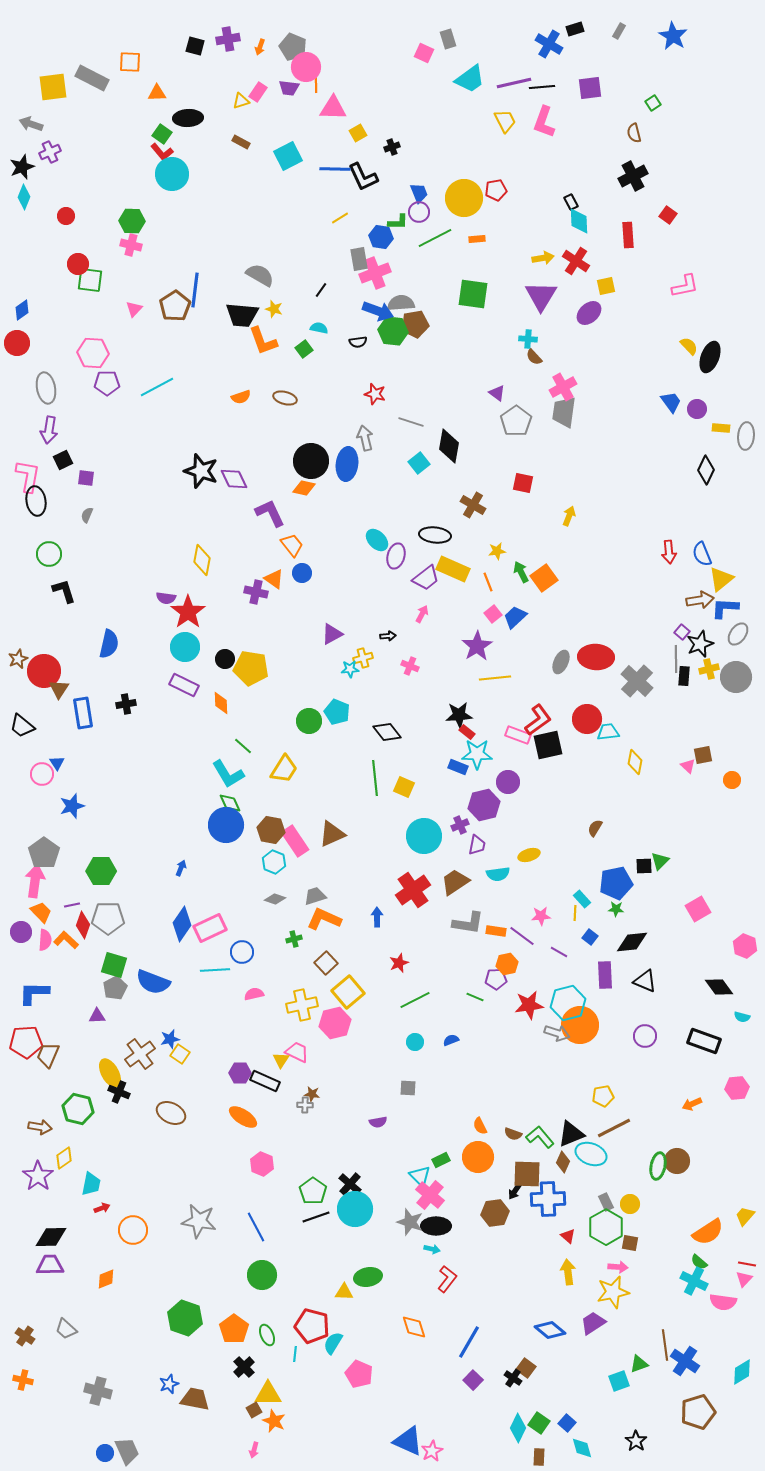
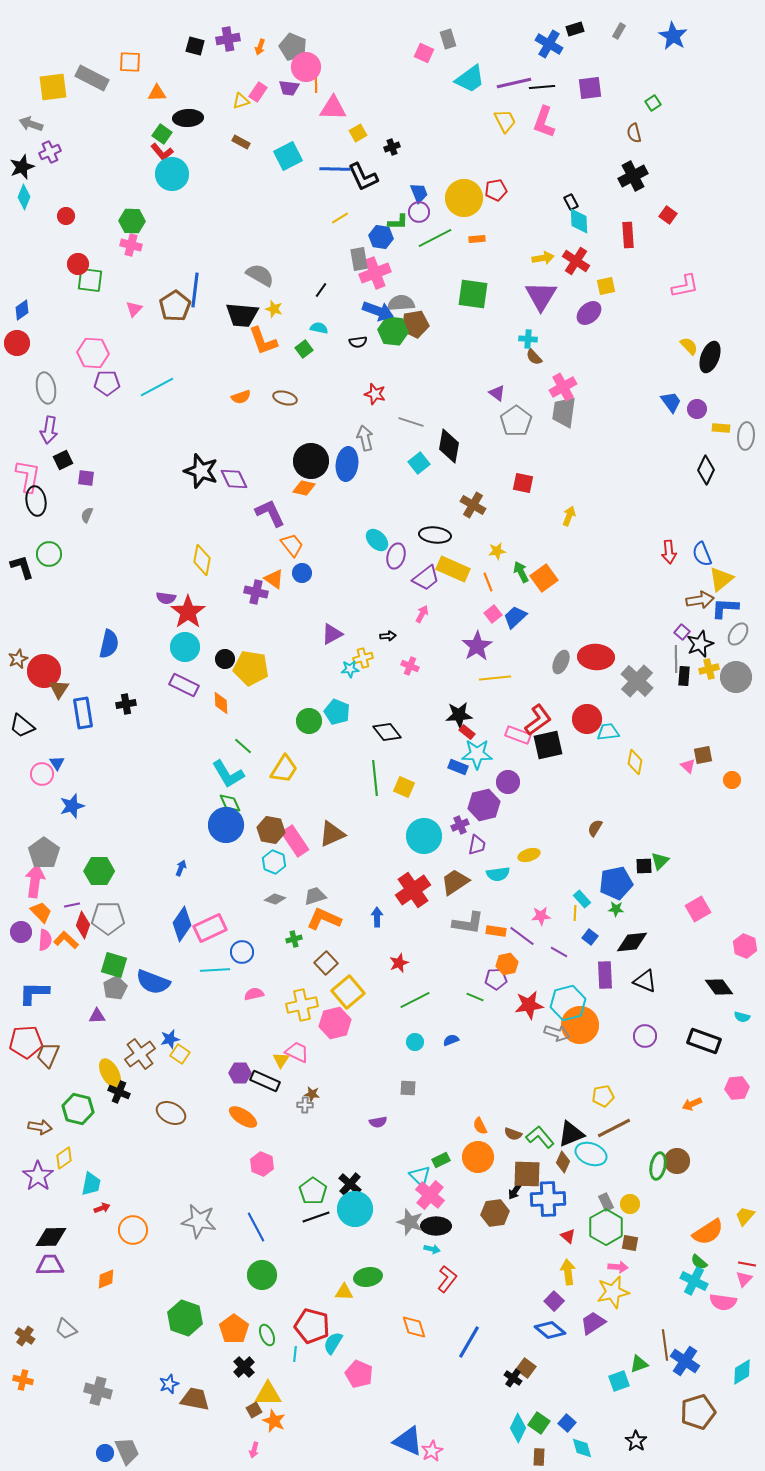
black L-shape at (64, 591): moved 42 px left, 24 px up
green hexagon at (101, 871): moved 2 px left
purple square at (473, 1380): moved 81 px right, 79 px up
